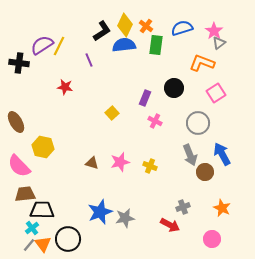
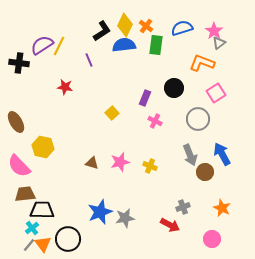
gray circle at (198, 123): moved 4 px up
